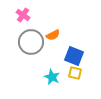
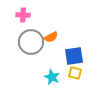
pink cross: rotated 32 degrees counterclockwise
orange semicircle: moved 2 px left, 2 px down
blue square: rotated 30 degrees counterclockwise
